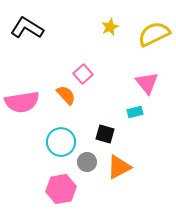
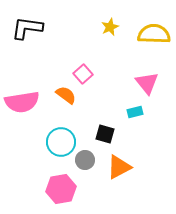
black L-shape: rotated 24 degrees counterclockwise
yellow semicircle: rotated 28 degrees clockwise
orange semicircle: rotated 10 degrees counterclockwise
gray circle: moved 2 px left, 2 px up
